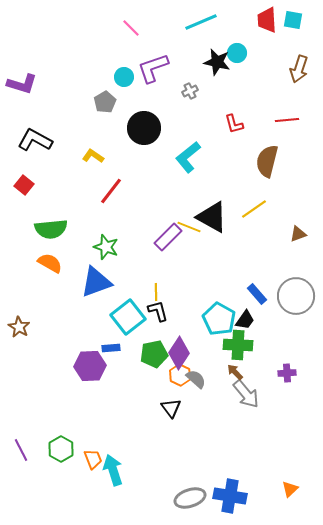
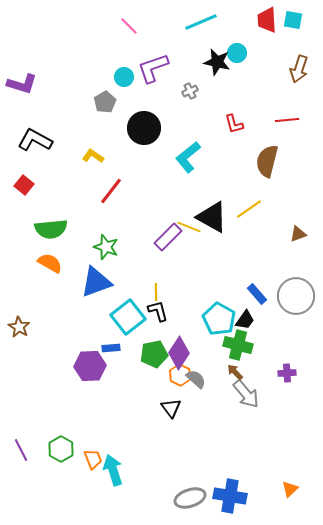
pink line at (131, 28): moved 2 px left, 2 px up
yellow line at (254, 209): moved 5 px left
green cross at (238, 345): rotated 12 degrees clockwise
